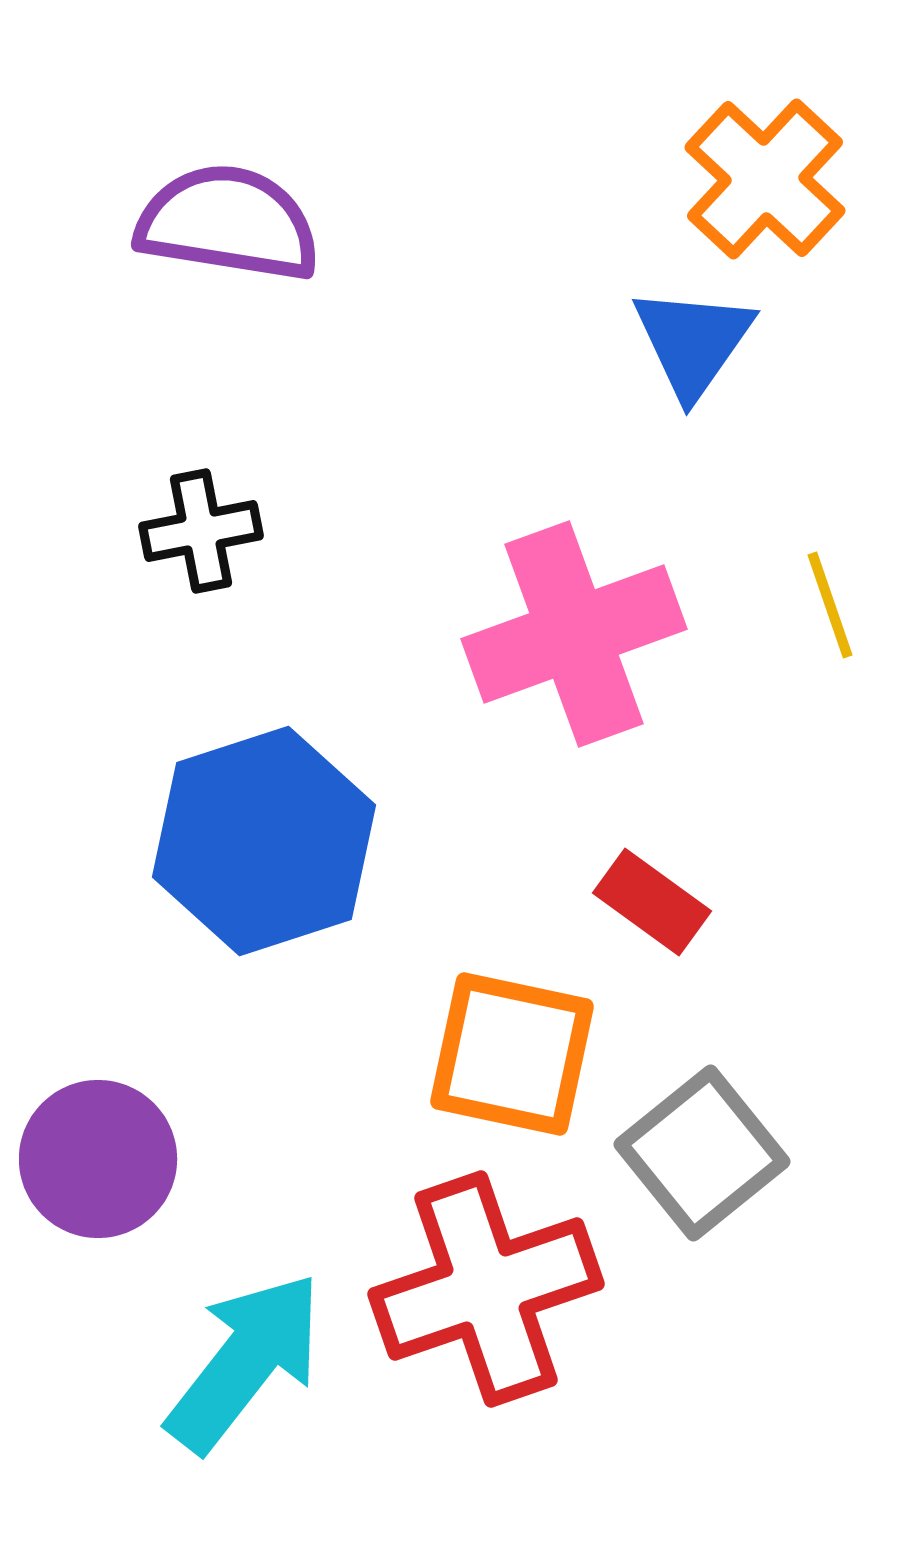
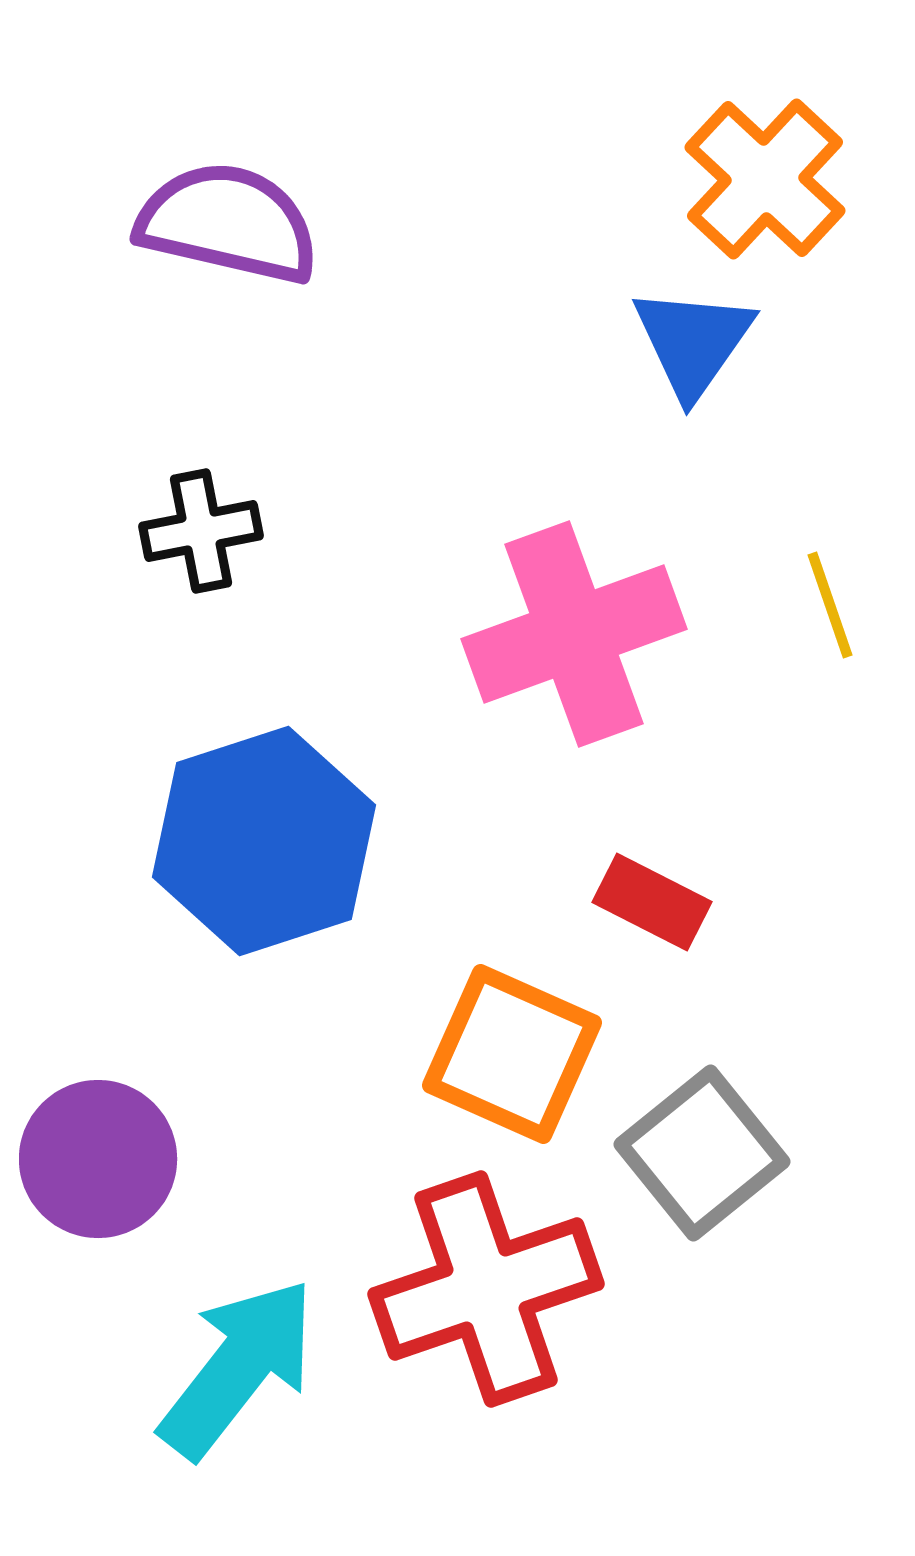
purple semicircle: rotated 4 degrees clockwise
red rectangle: rotated 9 degrees counterclockwise
orange square: rotated 12 degrees clockwise
cyan arrow: moved 7 px left, 6 px down
